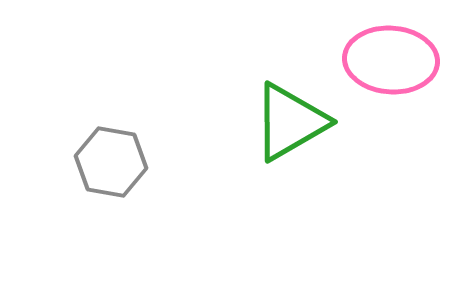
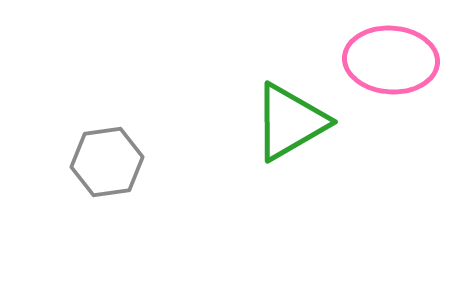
gray hexagon: moved 4 px left; rotated 18 degrees counterclockwise
